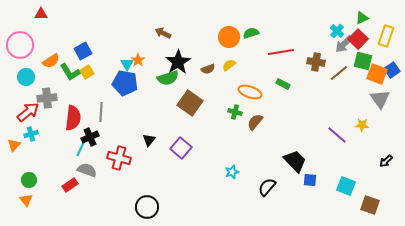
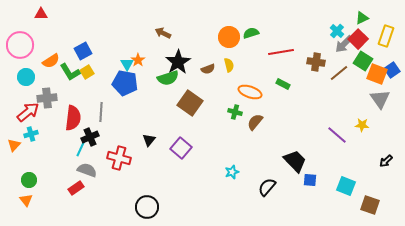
green square at (363, 61): rotated 18 degrees clockwise
yellow semicircle at (229, 65): rotated 112 degrees clockwise
red rectangle at (70, 185): moved 6 px right, 3 px down
